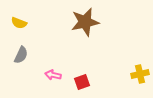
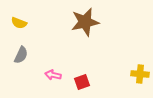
yellow cross: rotated 18 degrees clockwise
